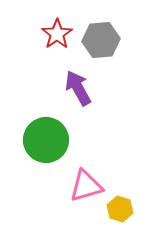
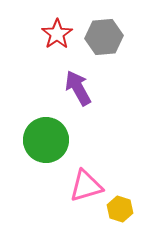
gray hexagon: moved 3 px right, 3 px up
